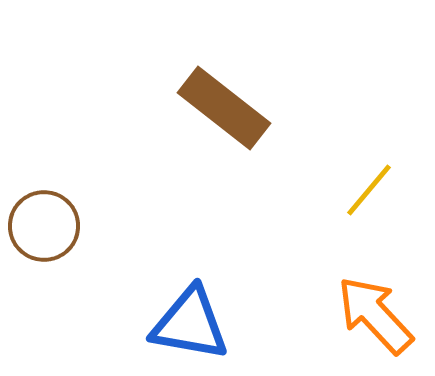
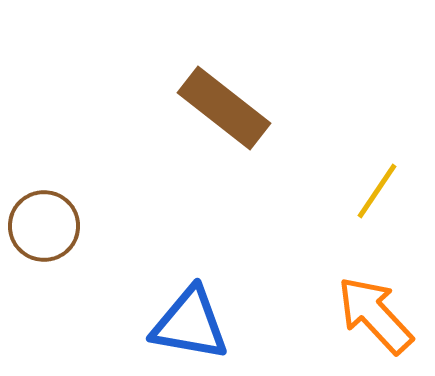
yellow line: moved 8 px right, 1 px down; rotated 6 degrees counterclockwise
